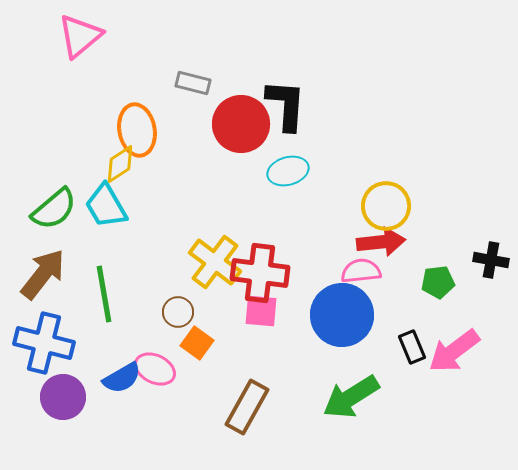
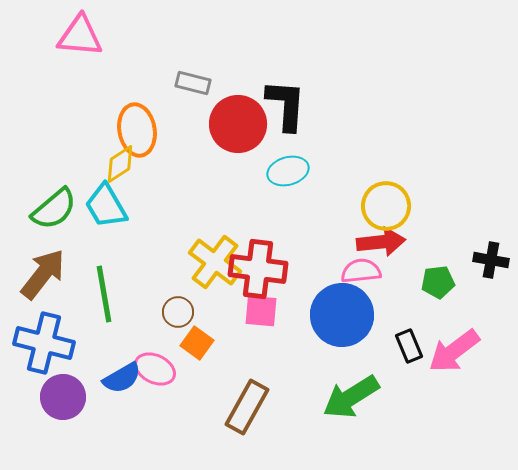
pink triangle: rotated 45 degrees clockwise
red circle: moved 3 px left
red cross: moved 2 px left, 4 px up
black rectangle: moved 3 px left, 1 px up
